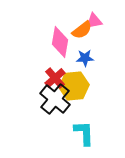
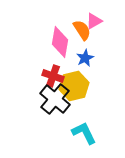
pink triangle: rotated 18 degrees counterclockwise
orange semicircle: rotated 85 degrees counterclockwise
blue star: rotated 24 degrees counterclockwise
red cross: moved 2 px left, 2 px up; rotated 30 degrees counterclockwise
yellow hexagon: rotated 8 degrees counterclockwise
cyan L-shape: rotated 24 degrees counterclockwise
